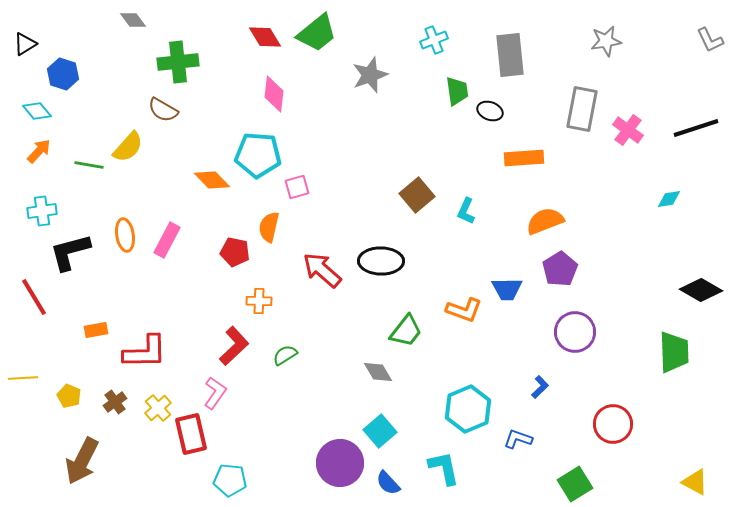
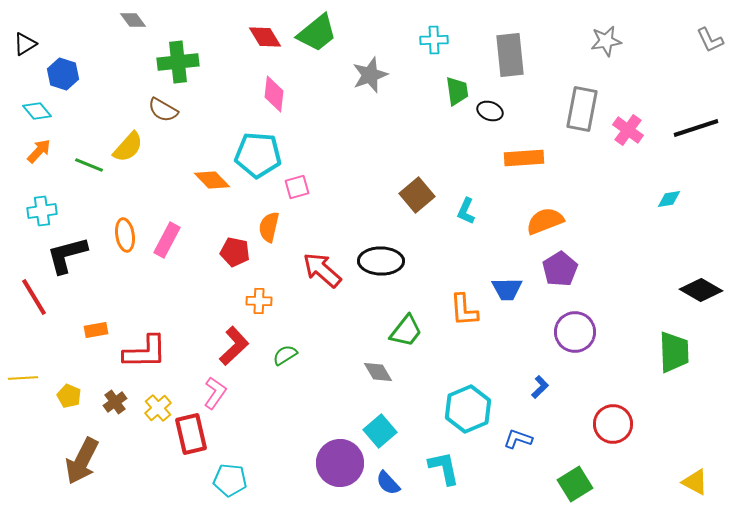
cyan cross at (434, 40): rotated 20 degrees clockwise
green line at (89, 165): rotated 12 degrees clockwise
black L-shape at (70, 252): moved 3 px left, 3 px down
orange L-shape at (464, 310): rotated 66 degrees clockwise
